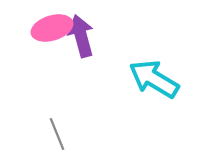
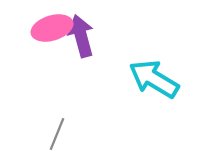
gray line: rotated 44 degrees clockwise
